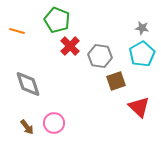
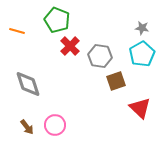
red triangle: moved 1 px right, 1 px down
pink circle: moved 1 px right, 2 px down
